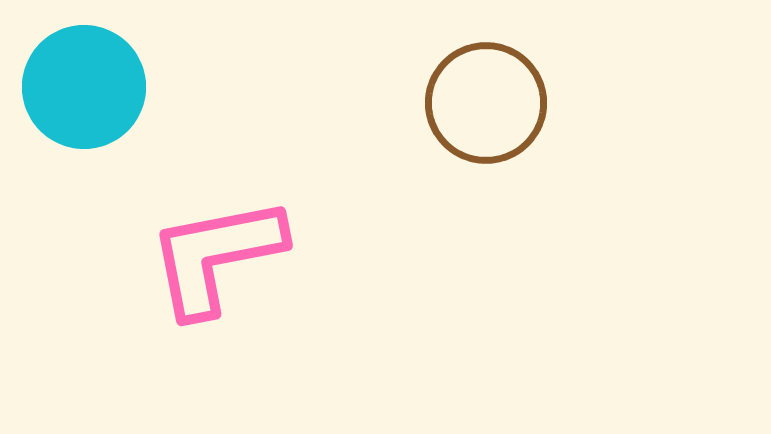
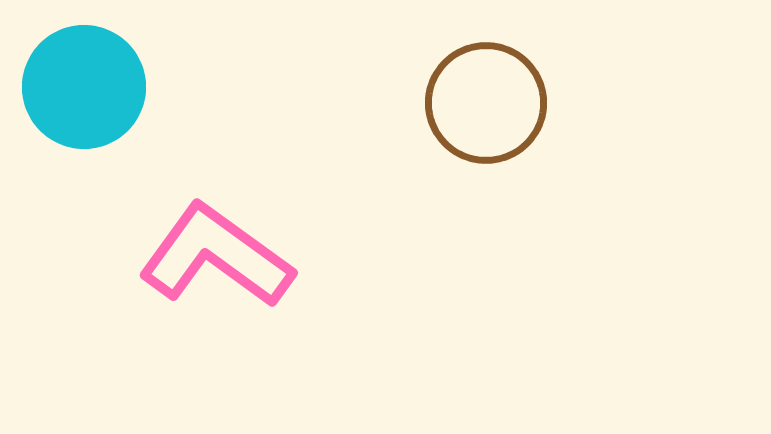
pink L-shape: rotated 47 degrees clockwise
